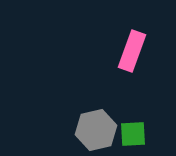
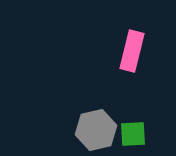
pink rectangle: rotated 6 degrees counterclockwise
